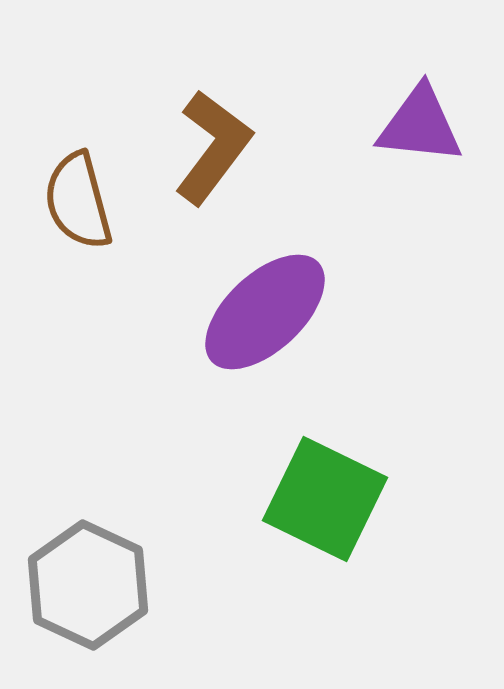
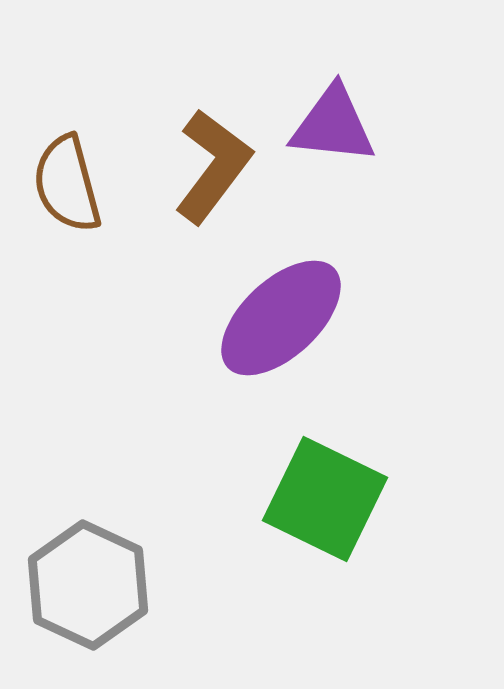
purple triangle: moved 87 px left
brown L-shape: moved 19 px down
brown semicircle: moved 11 px left, 17 px up
purple ellipse: moved 16 px right, 6 px down
